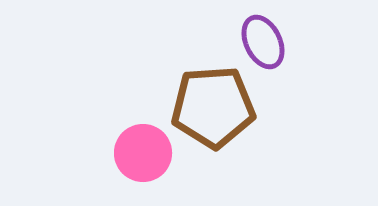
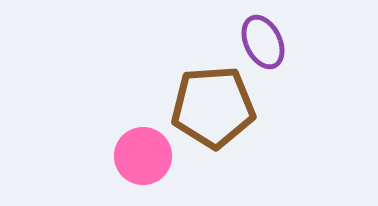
pink circle: moved 3 px down
